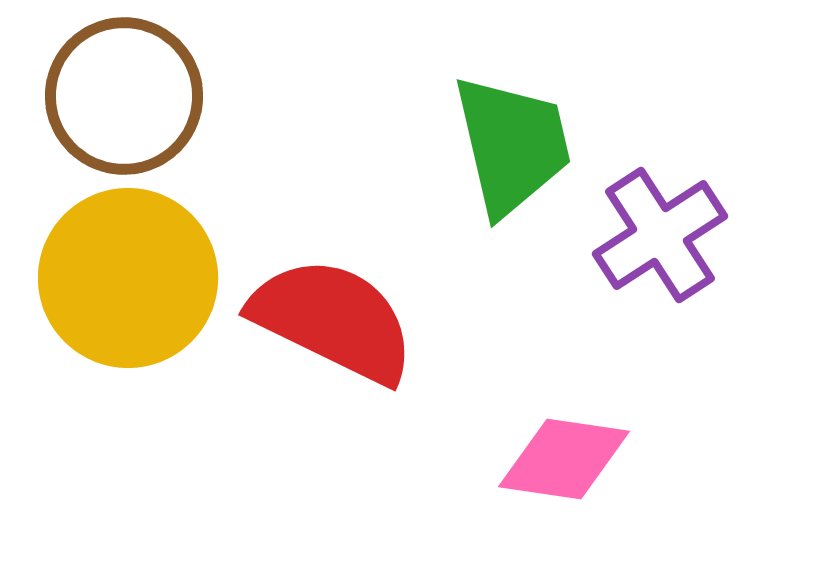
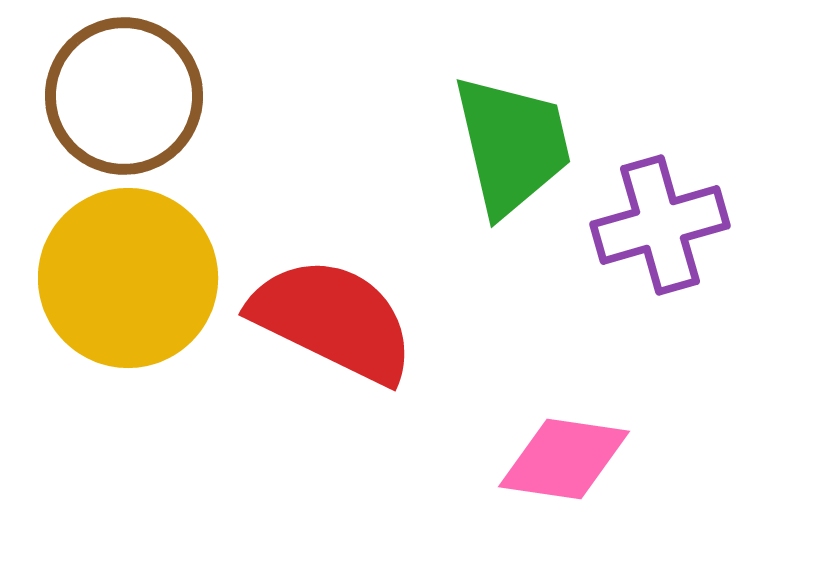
purple cross: moved 10 px up; rotated 17 degrees clockwise
